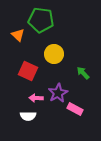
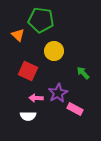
yellow circle: moved 3 px up
